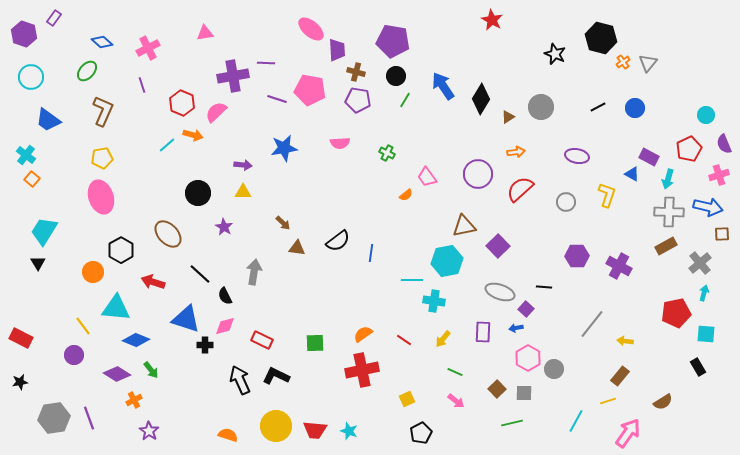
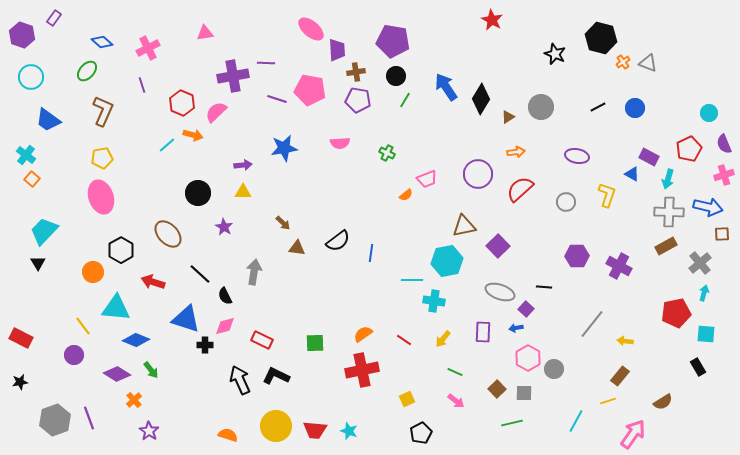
purple hexagon at (24, 34): moved 2 px left, 1 px down
gray triangle at (648, 63): rotated 48 degrees counterclockwise
brown cross at (356, 72): rotated 24 degrees counterclockwise
blue arrow at (443, 86): moved 3 px right, 1 px down
cyan circle at (706, 115): moved 3 px right, 2 px up
purple arrow at (243, 165): rotated 12 degrees counterclockwise
pink cross at (719, 175): moved 5 px right
pink trapezoid at (427, 177): moved 2 px down; rotated 75 degrees counterclockwise
cyan trapezoid at (44, 231): rotated 12 degrees clockwise
orange cross at (134, 400): rotated 14 degrees counterclockwise
gray hexagon at (54, 418): moved 1 px right, 2 px down; rotated 12 degrees counterclockwise
pink arrow at (628, 433): moved 5 px right, 1 px down
